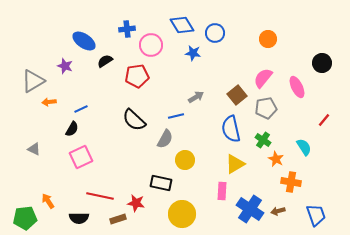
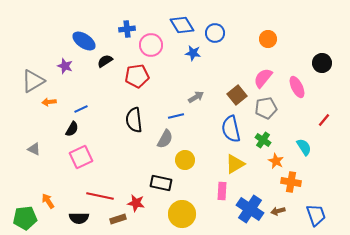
black semicircle at (134, 120): rotated 40 degrees clockwise
orange star at (276, 159): moved 2 px down
